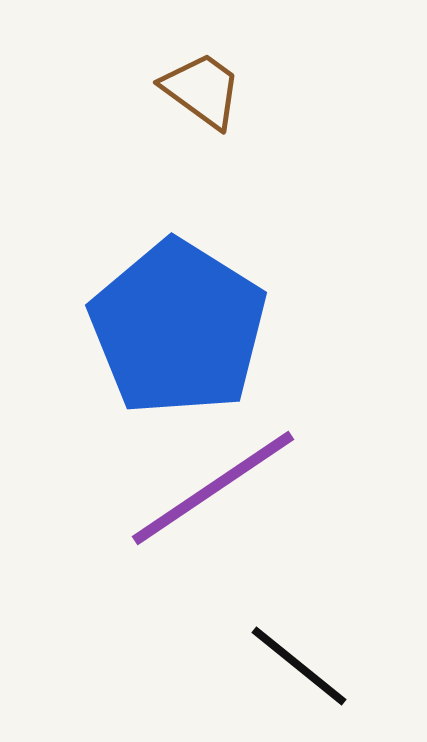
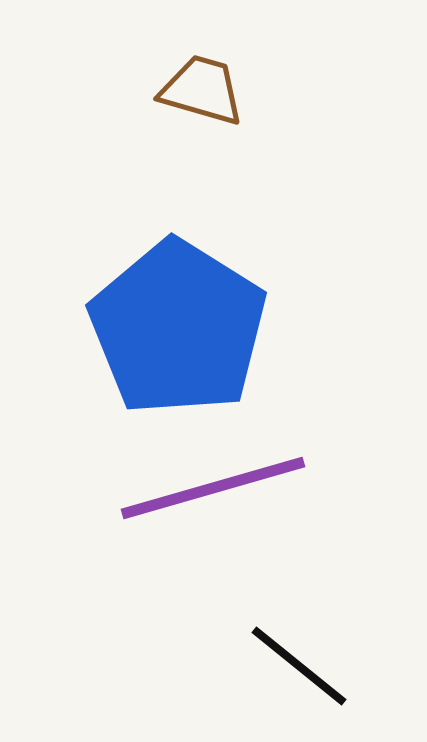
brown trapezoid: rotated 20 degrees counterclockwise
purple line: rotated 18 degrees clockwise
